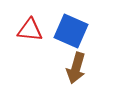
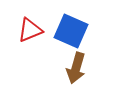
red triangle: rotated 28 degrees counterclockwise
